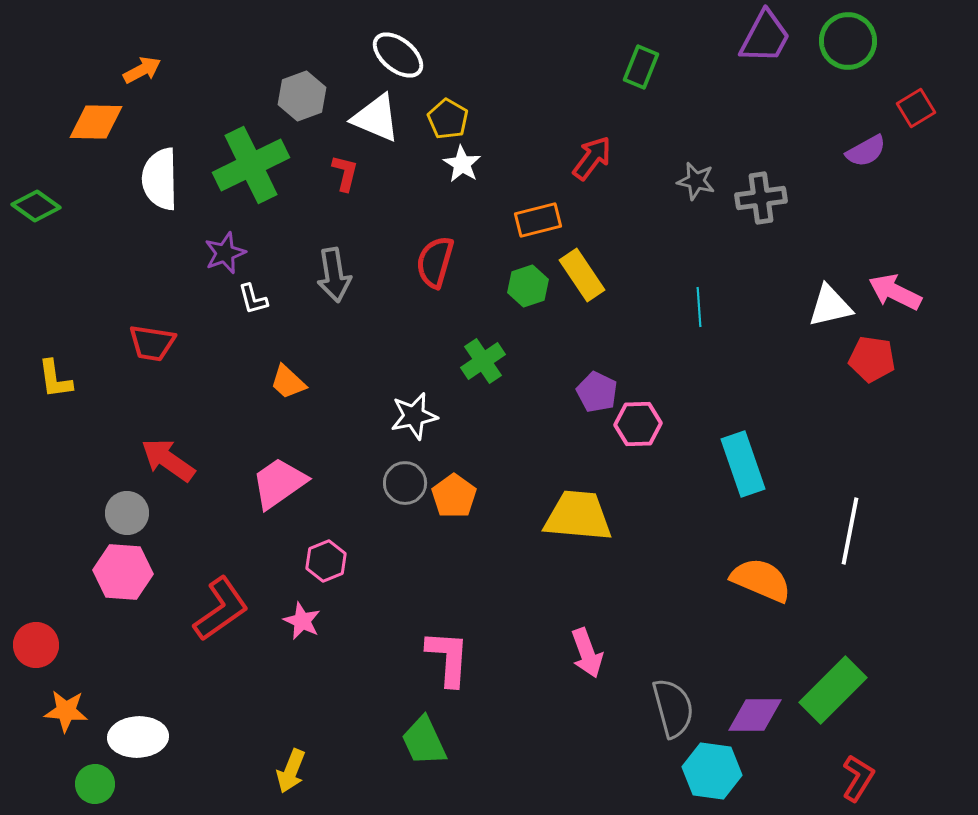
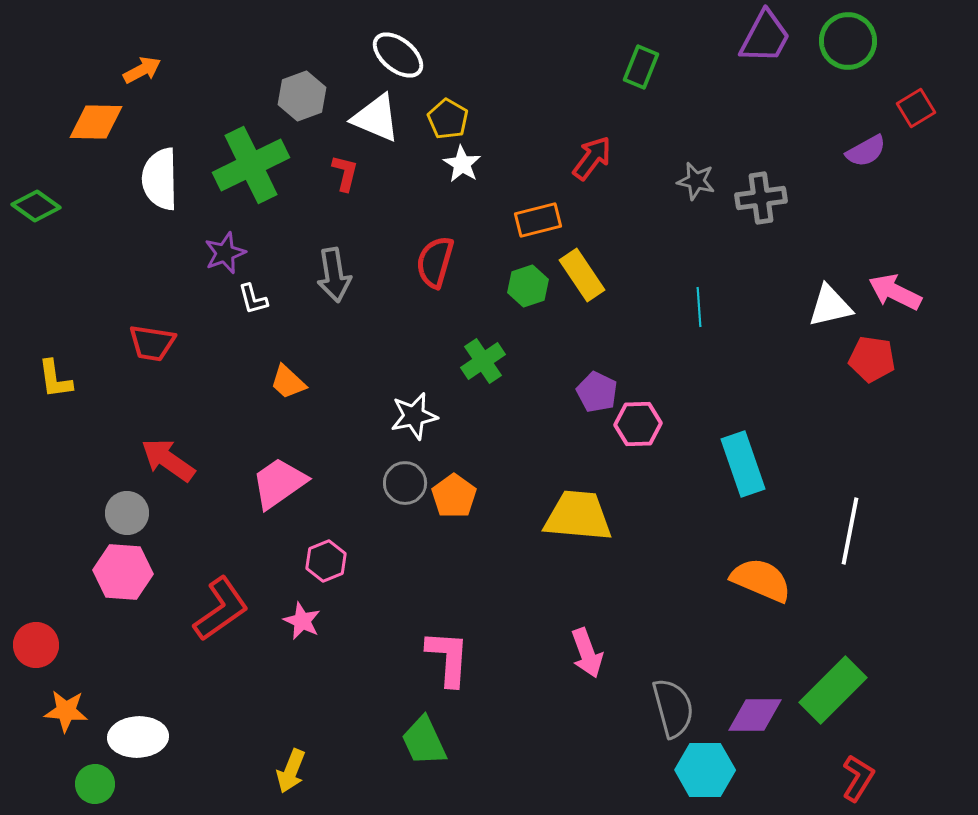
cyan hexagon at (712, 771): moved 7 px left, 1 px up; rotated 8 degrees counterclockwise
